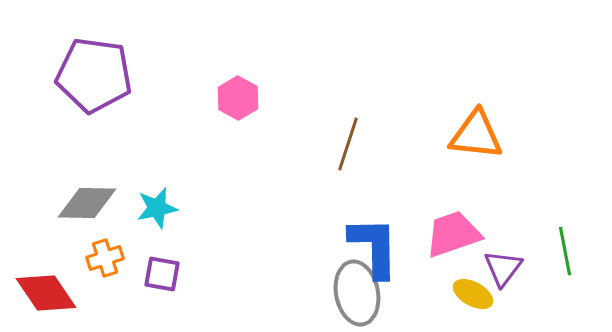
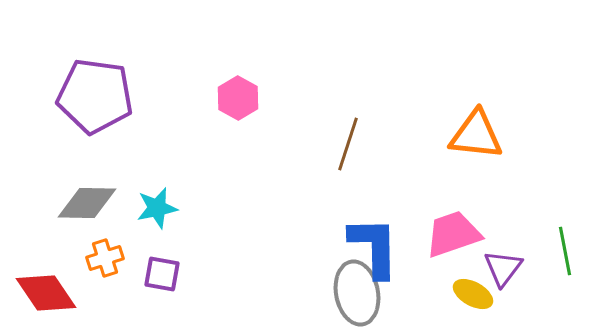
purple pentagon: moved 1 px right, 21 px down
